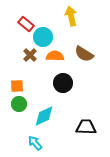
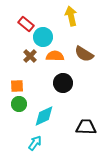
brown cross: moved 1 px down
cyan arrow: rotated 77 degrees clockwise
